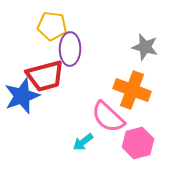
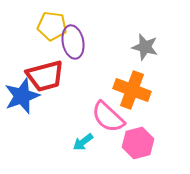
purple ellipse: moved 3 px right, 7 px up; rotated 12 degrees counterclockwise
